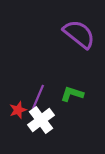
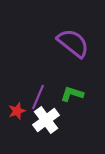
purple semicircle: moved 6 px left, 9 px down
red star: moved 1 px left, 1 px down
white cross: moved 5 px right
